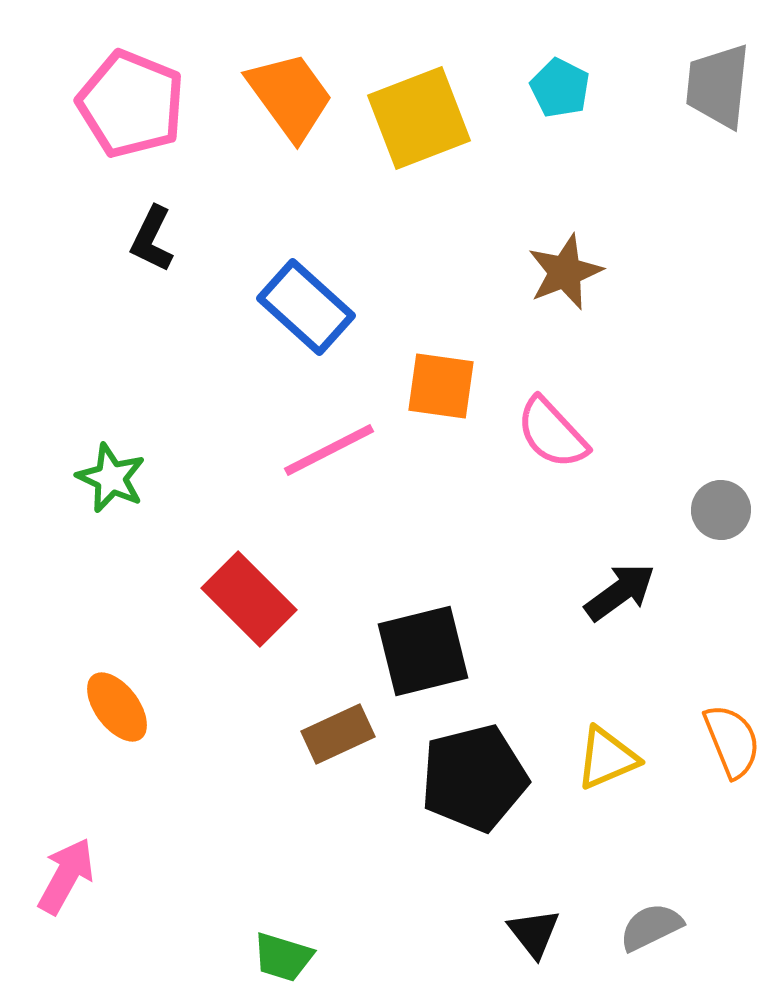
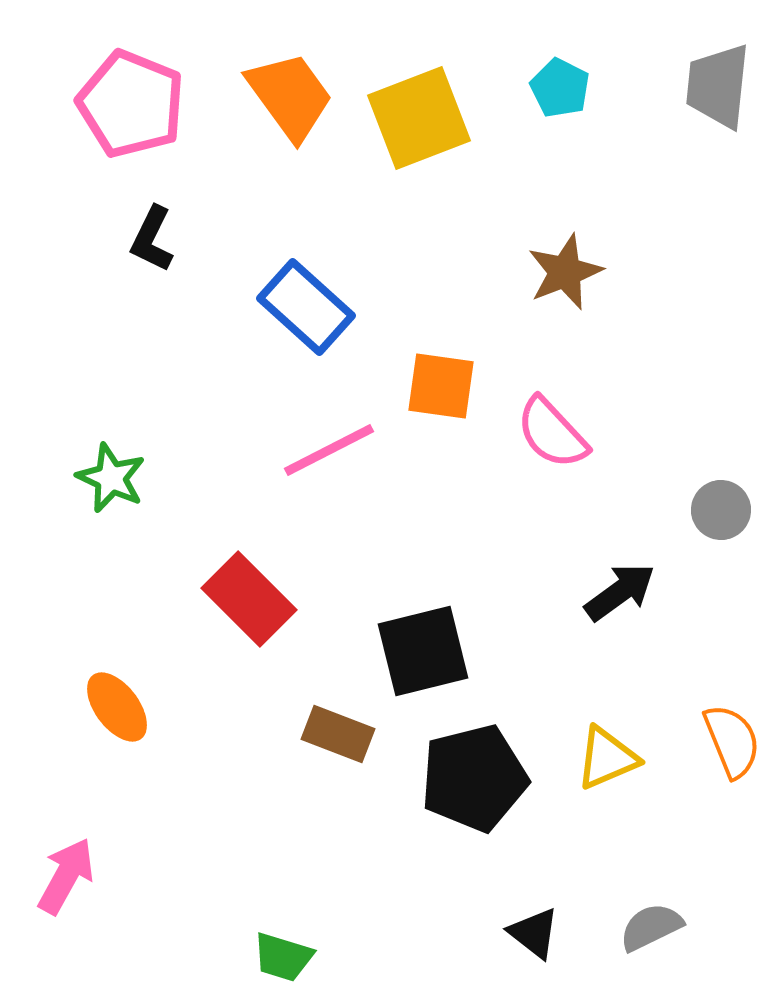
brown rectangle: rotated 46 degrees clockwise
black triangle: rotated 14 degrees counterclockwise
